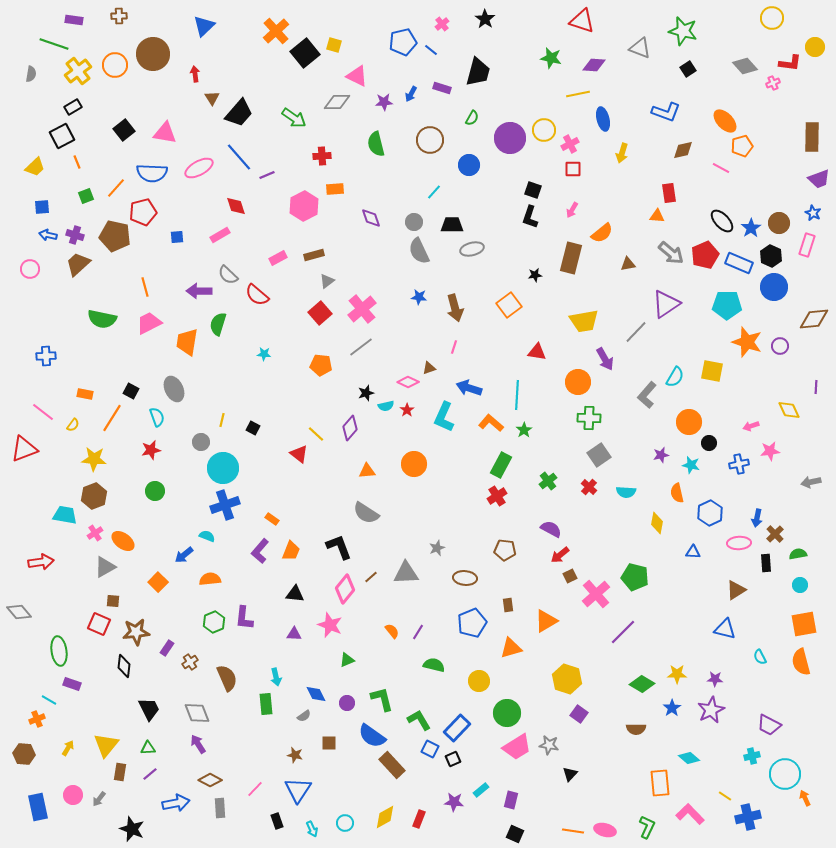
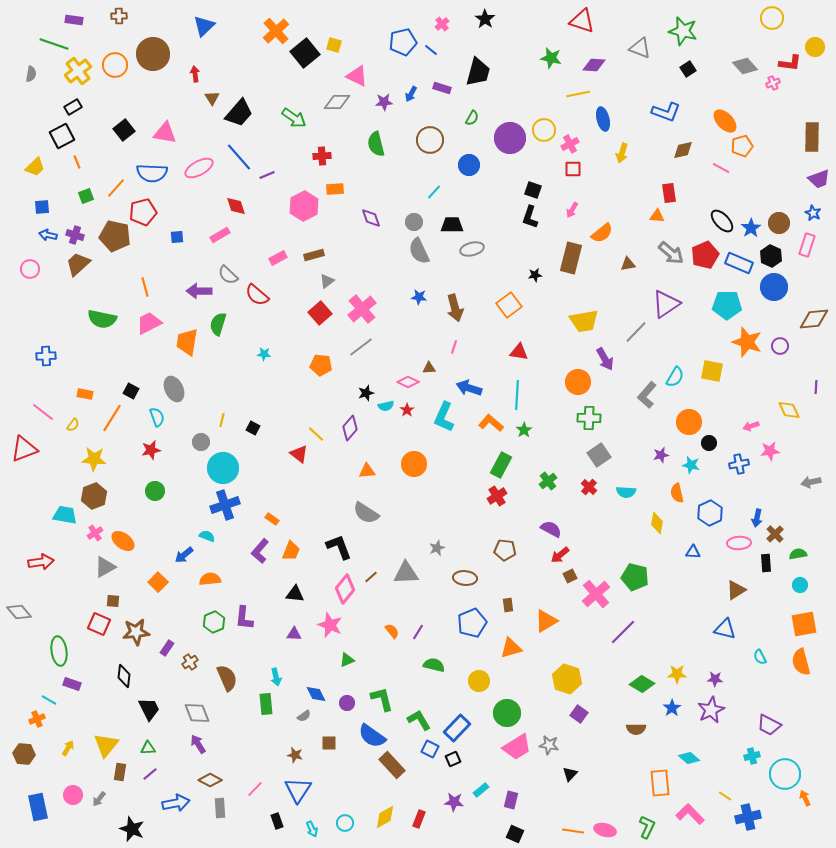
red triangle at (537, 352): moved 18 px left
brown triangle at (429, 368): rotated 16 degrees clockwise
black diamond at (124, 666): moved 10 px down
